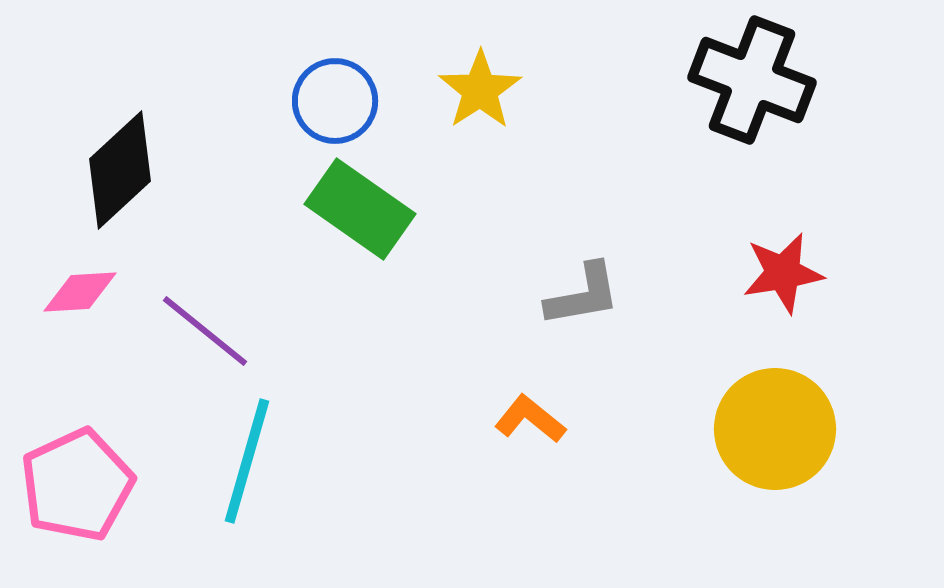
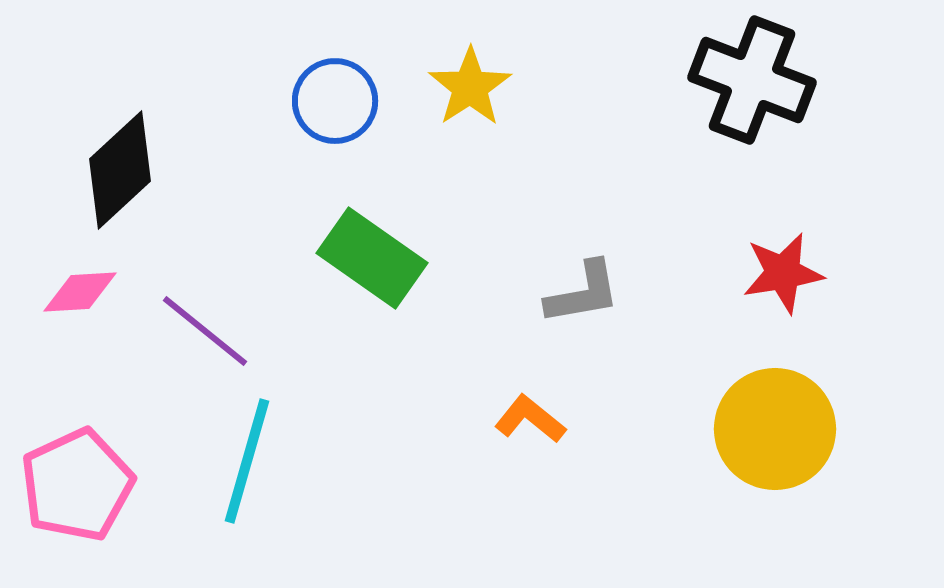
yellow star: moved 10 px left, 3 px up
green rectangle: moved 12 px right, 49 px down
gray L-shape: moved 2 px up
